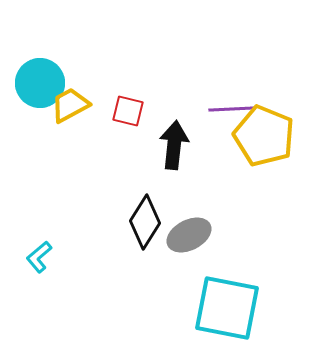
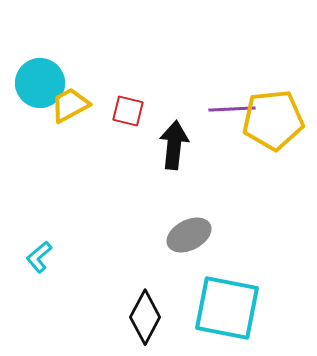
yellow pentagon: moved 9 px right, 16 px up; rotated 28 degrees counterclockwise
black diamond: moved 95 px down; rotated 4 degrees counterclockwise
